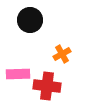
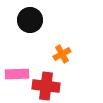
pink rectangle: moved 1 px left
red cross: moved 1 px left
